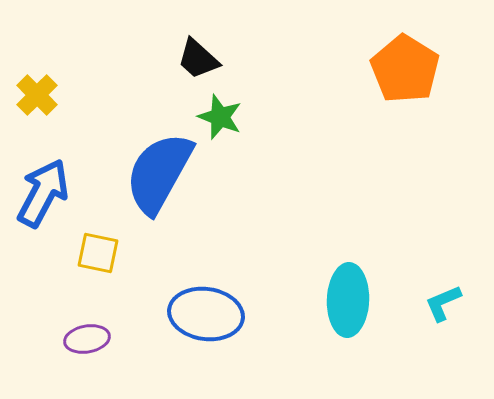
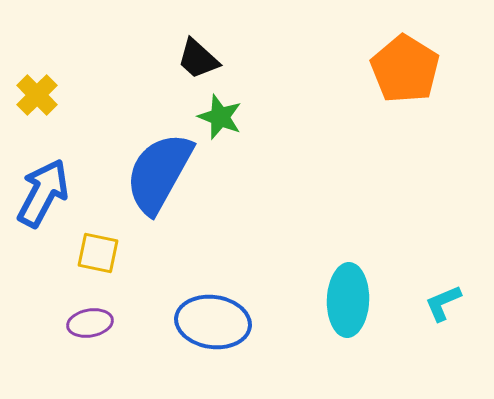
blue ellipse: moved 7 px right, 8 px down
purple ellipse: moved 3 px right, 16 px up
